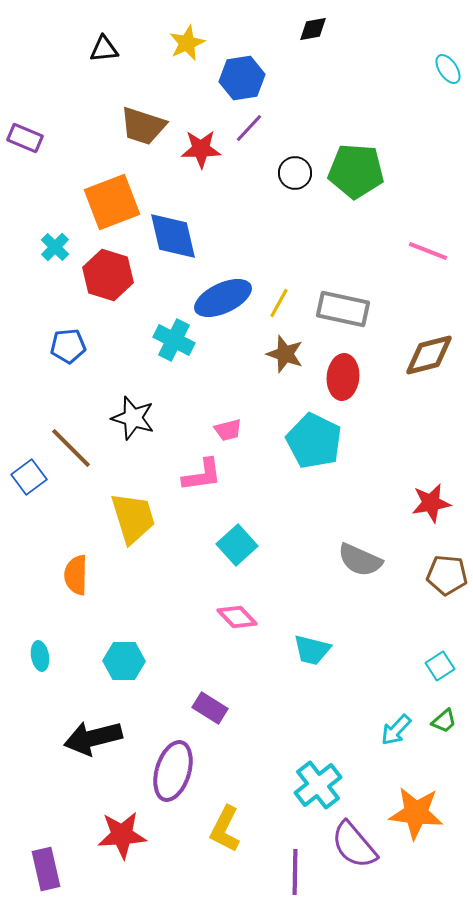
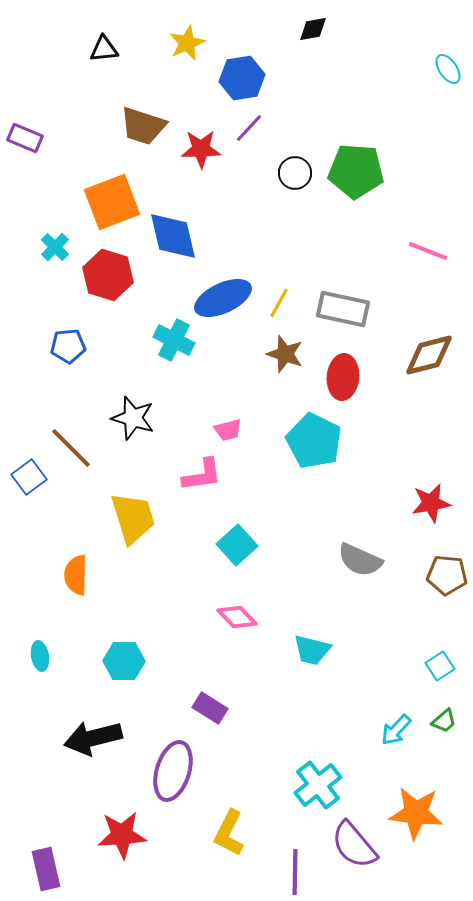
yellow L-shape at (225, 829): moved 4 px right, 4 px down
